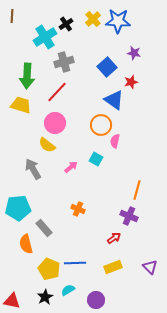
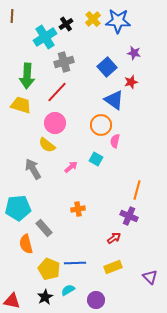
orange cross: rotated 32 degrees counterclockwise
purple triangle: moved 10 px down
